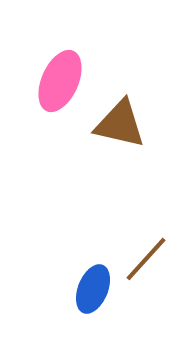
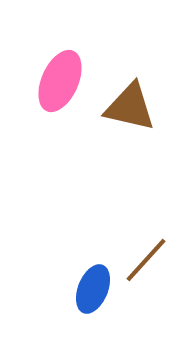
brown triangle: moved 10 px right, 17 px up
brown line: moved 1 px down
